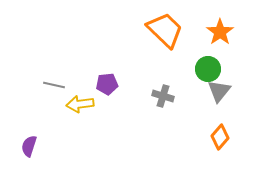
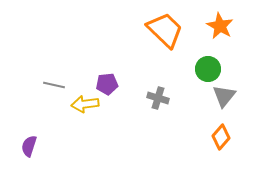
orange star: moved 6 px up; rotated 8 degrees counterclockwise
gray triangle: moved 5 px right, 5 px down
gray cross: moved 5 px left, 2 px down
yellow arrow: moved 5 px right
orange diamond: moved 1 px right
